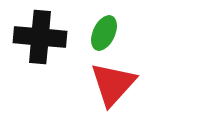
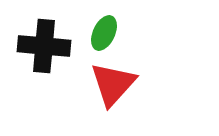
black cross: moved 4 px right, 9 px down
